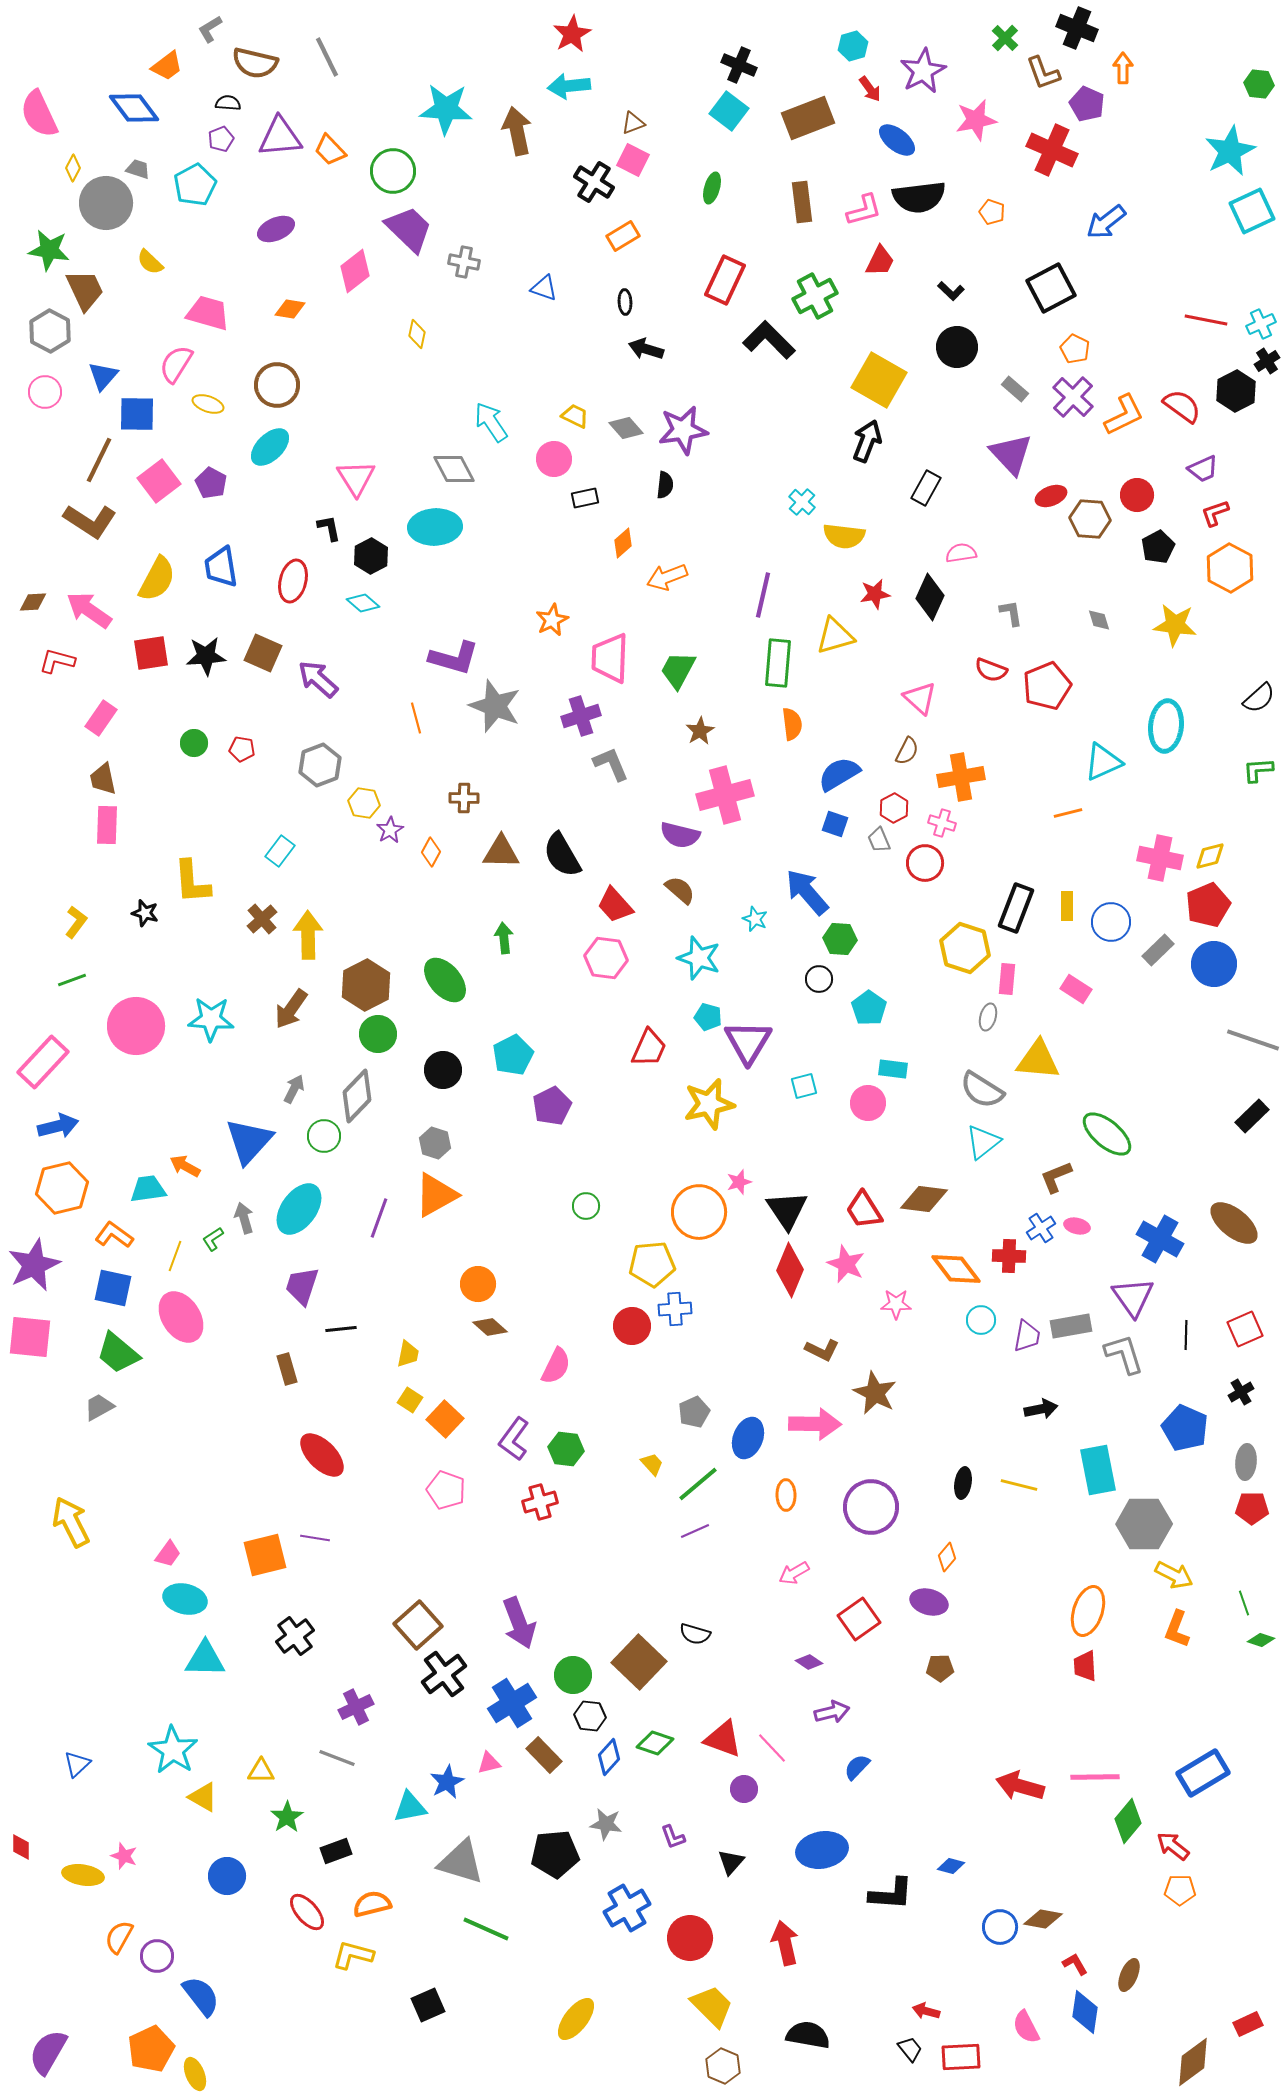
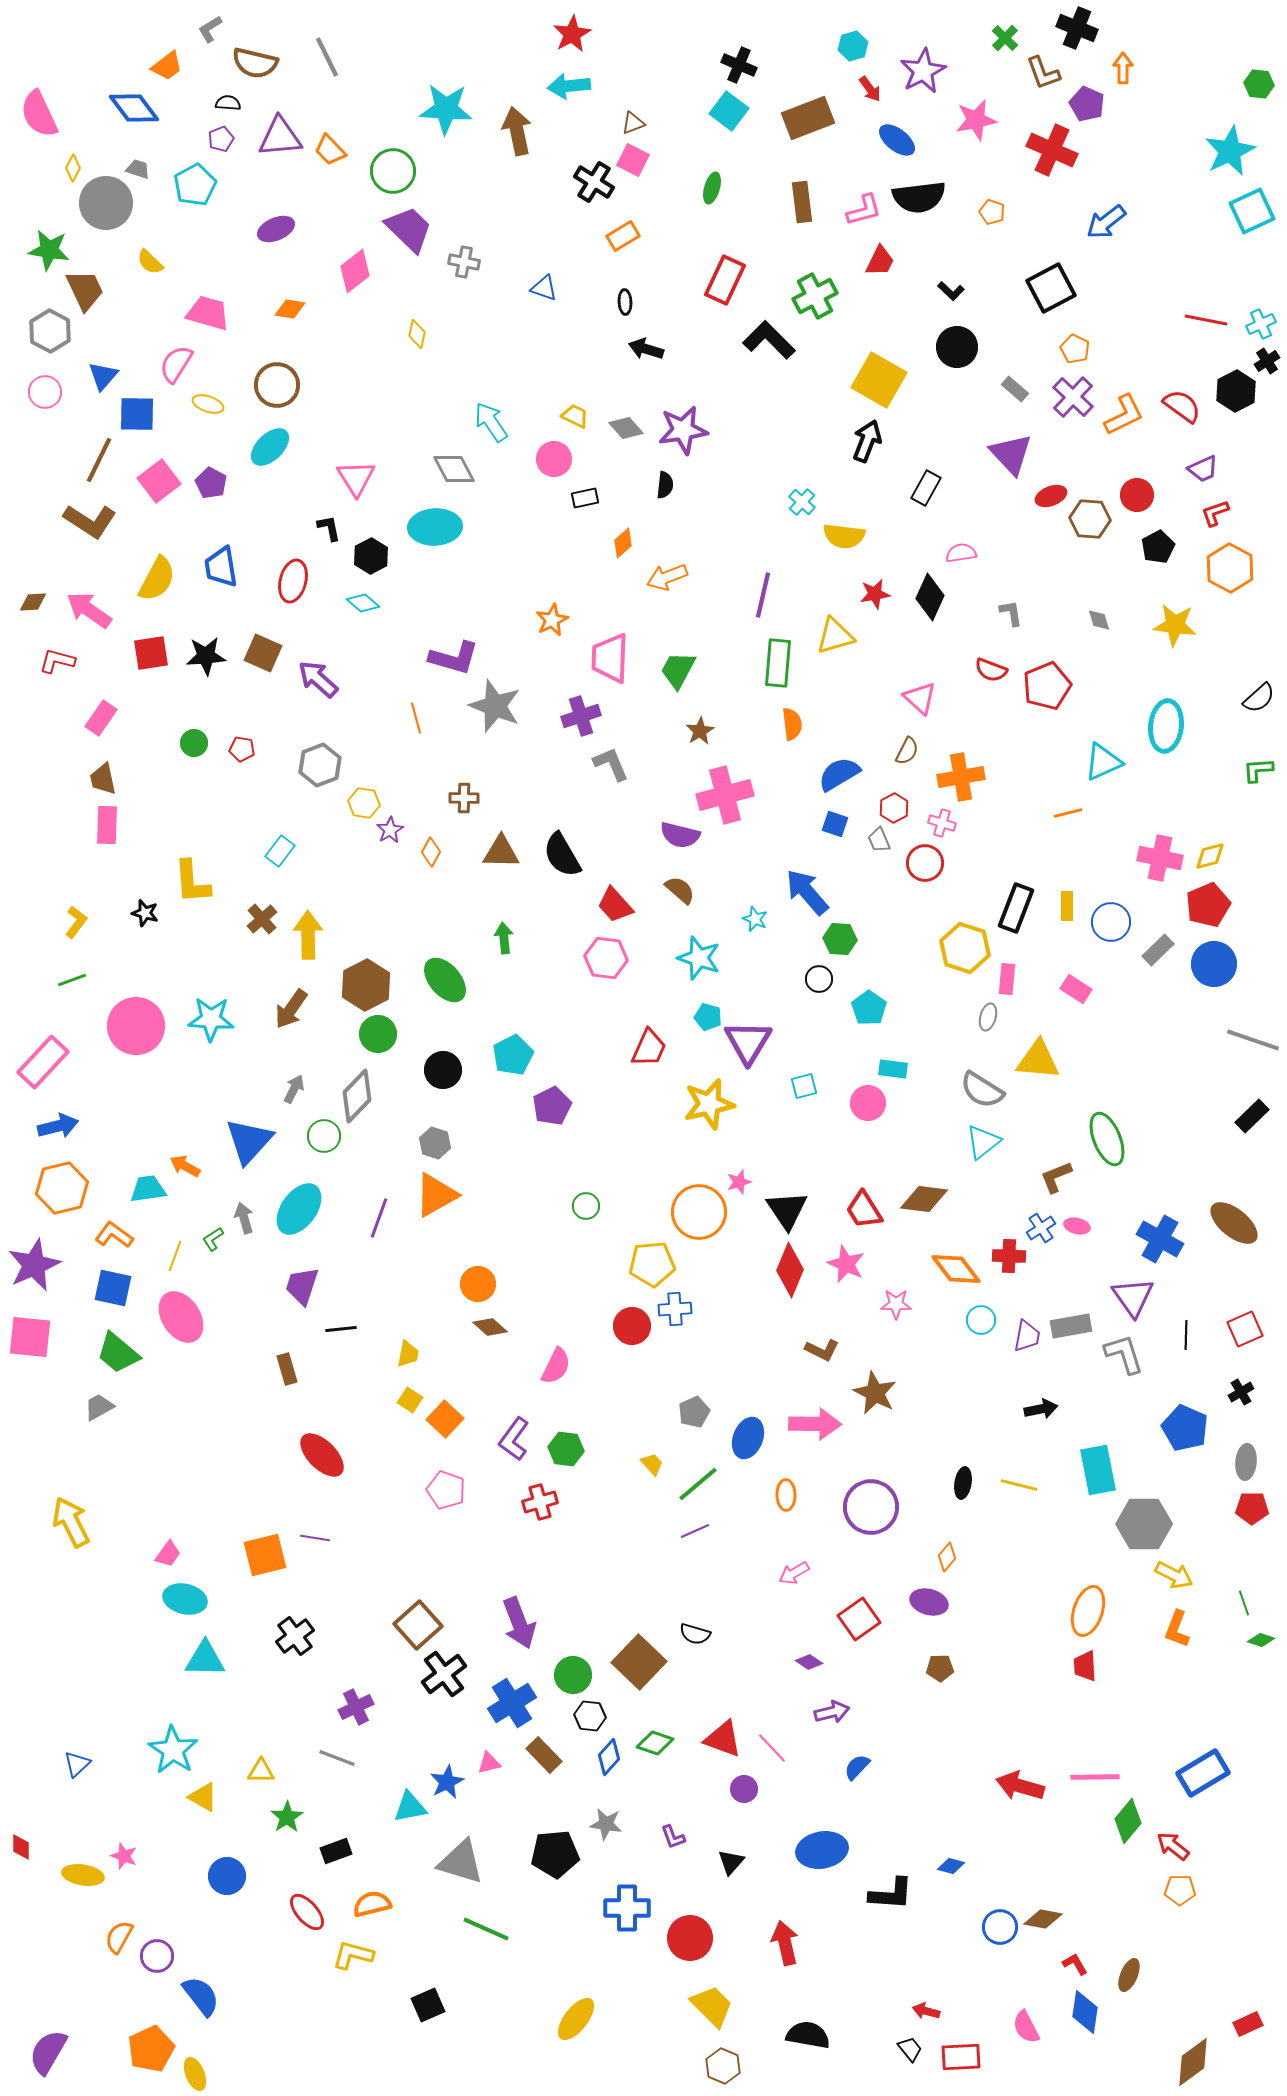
green ellipse at (1107, 1134): moved 5 px down; rotated 28 degrees clockwise
blue cross at (627, 1908): rotated 30 degrees clockwise
